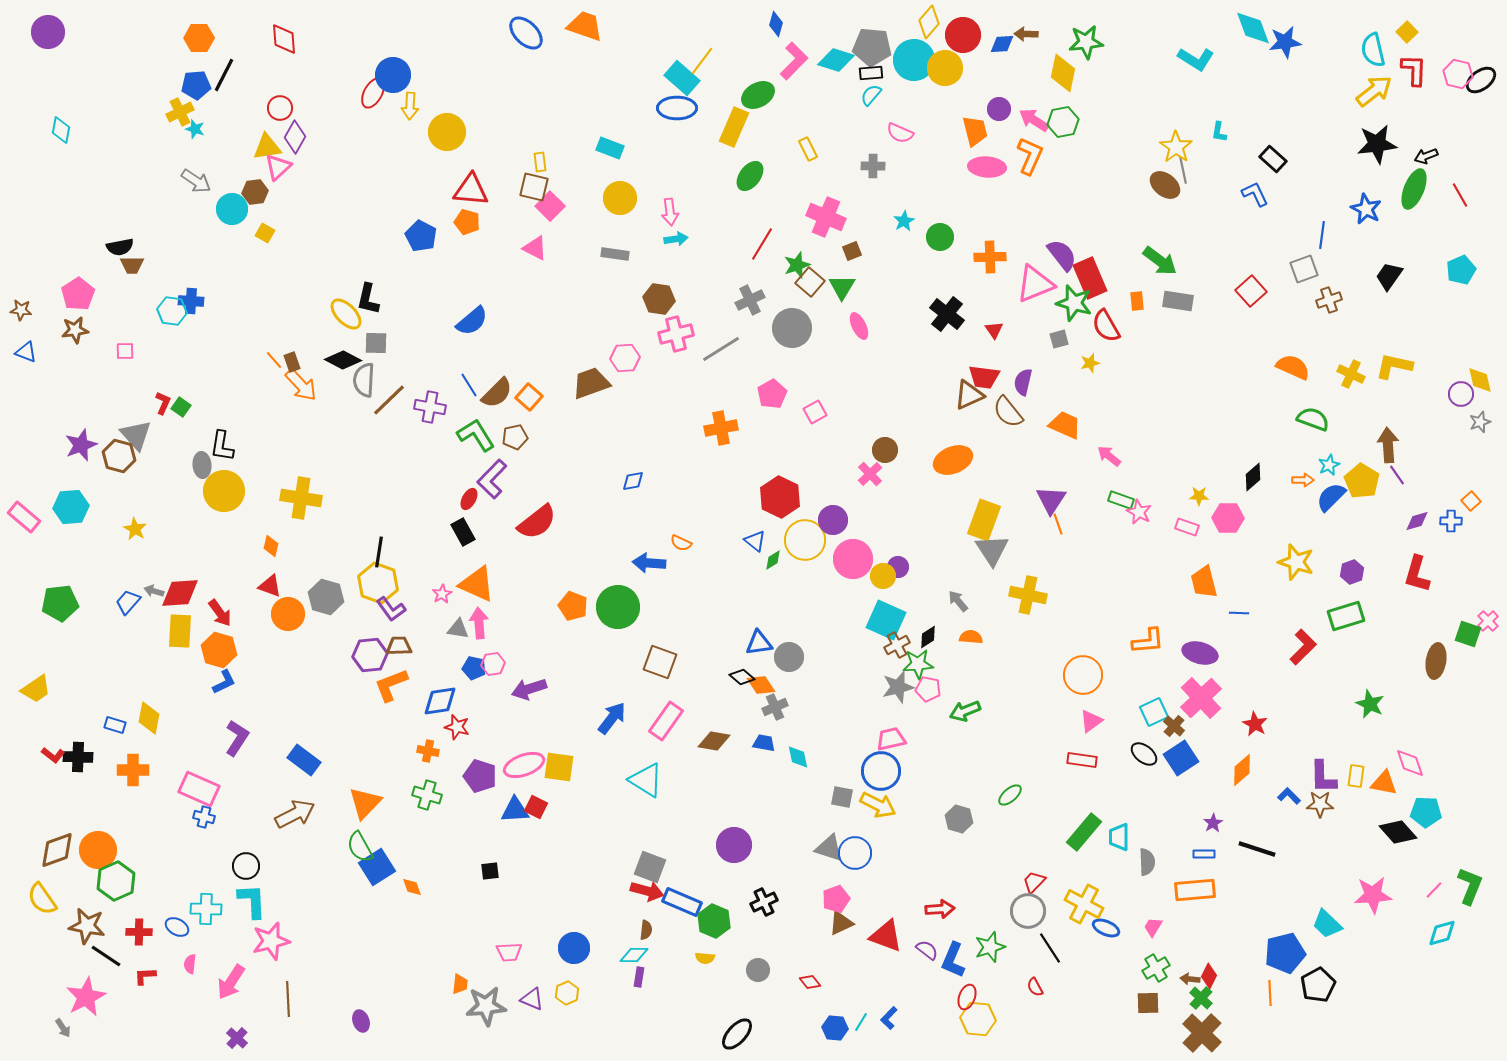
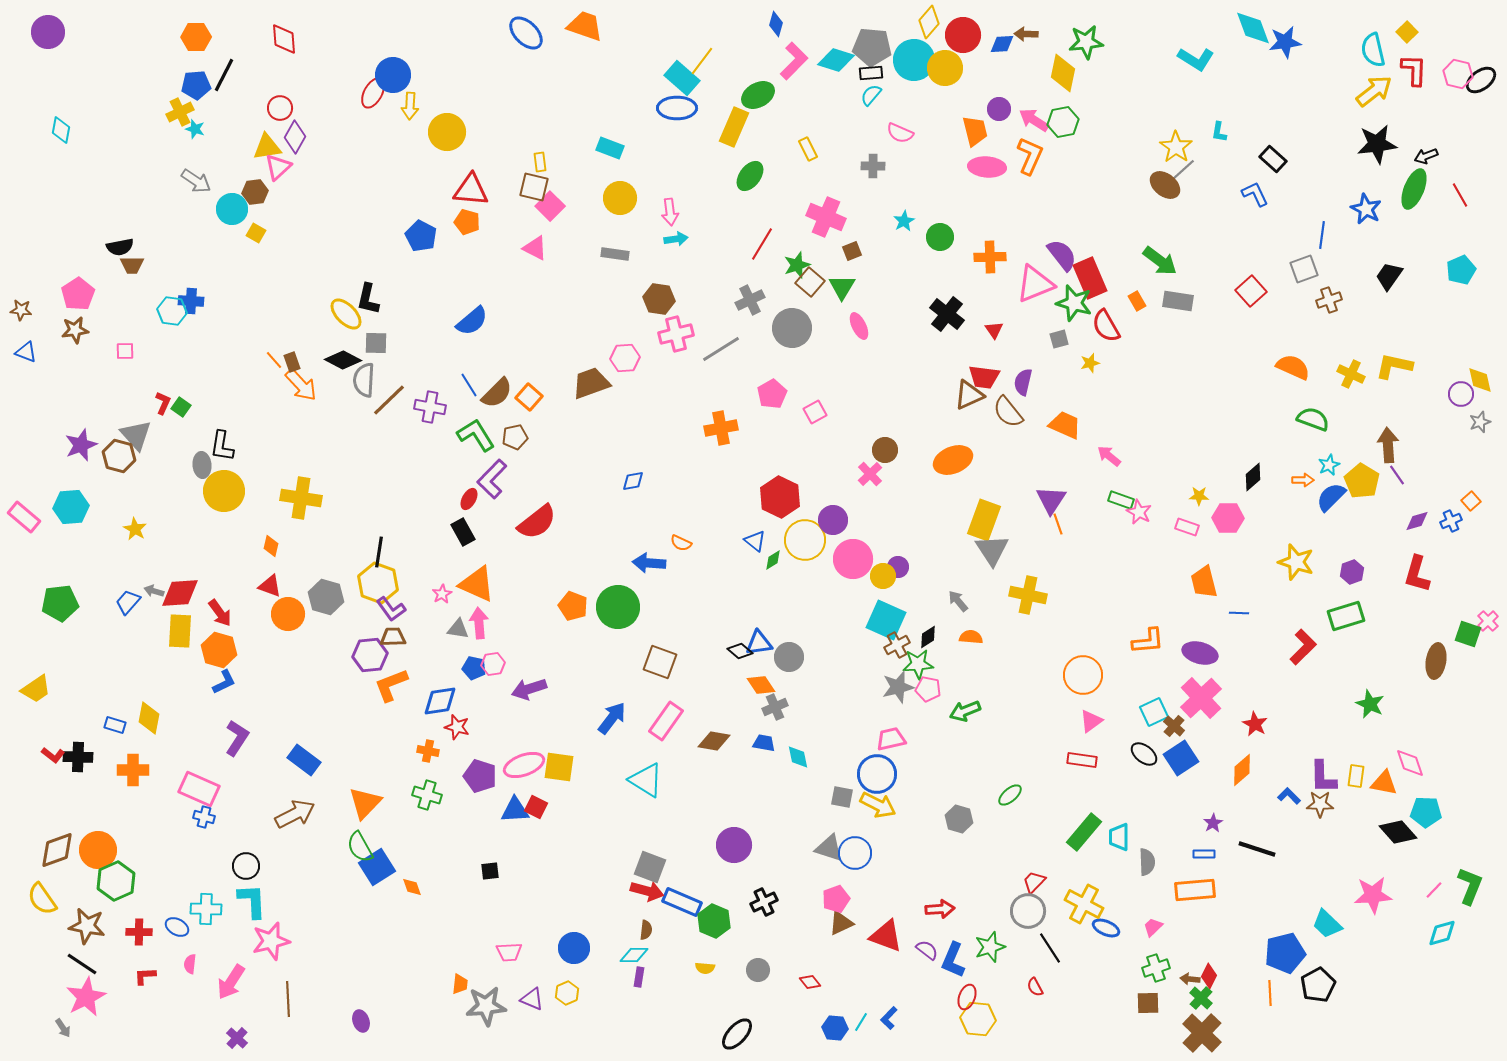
orange hexagon at (199, 38): moved 3 px left, 1 px up
gray line at (1183, 170): rotated 60 degrees clockwise
yellow square at (265, 233): moved 9 px left
orange rectangle at (1137, 301): rotated 24 degrees counterclockwise
blue cross at (1451, 521): rotated 25 degrees counterclockwise
brown trapezoid at (399, 646): moved 6 px left, 9 px up
black diamond at (742, 677): moved 2 px left, 26 px up
blue circle at (881, 771): moved 4 px left, 3 px down
pink trapezoid at (1153, 927): rotated 15 degrees clockwise
black line at (106, 956): moved 24 px left, 8 px down
yellow semicircle at (705, 958): moved 10 px down
green cross at (1156, 968): rotated 12 degrees clockwise
